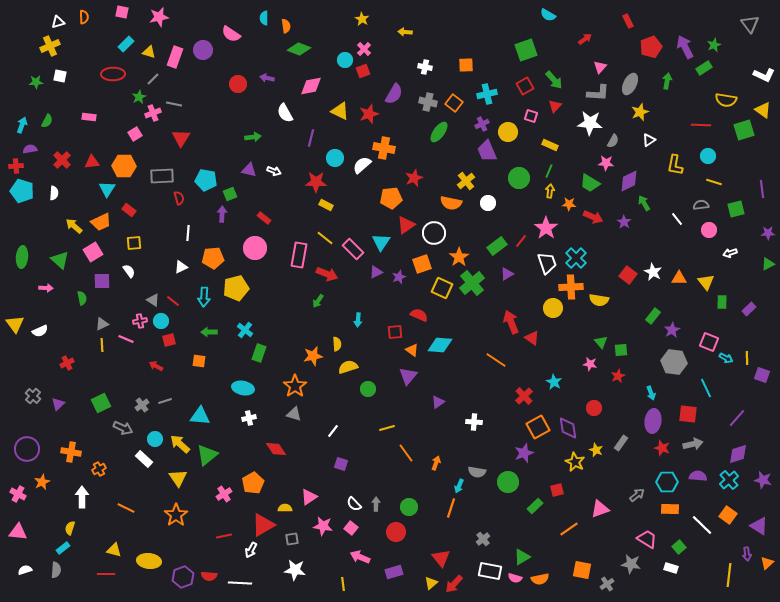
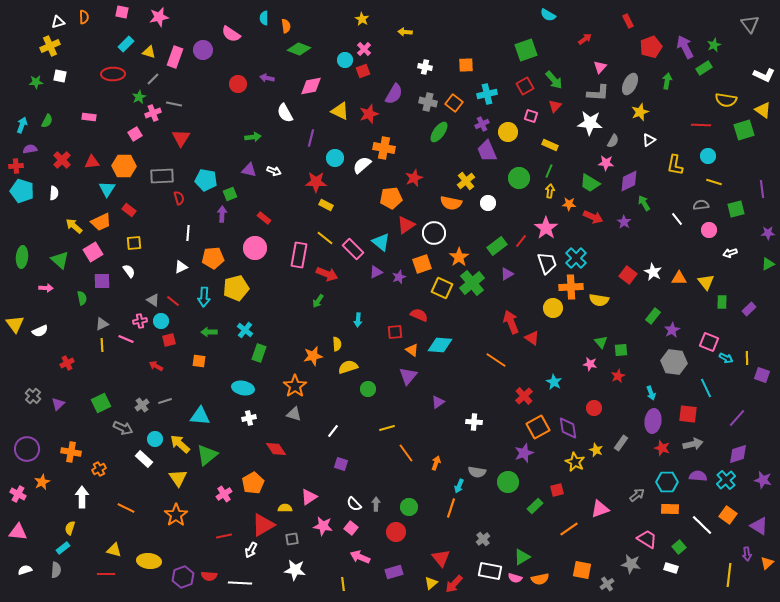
cyan triangle at (381, 242): rotated 24 degrees counterclockwise
cyan cross at (729, 480): moved 3 px left
